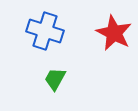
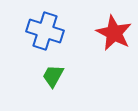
green trapezoid: moved 2 px left, 3 px up
